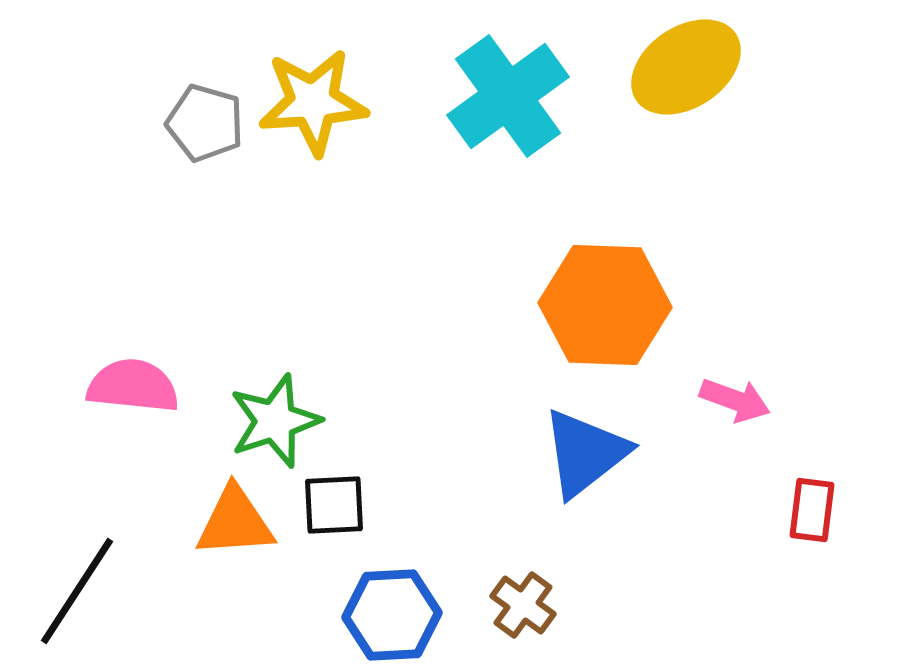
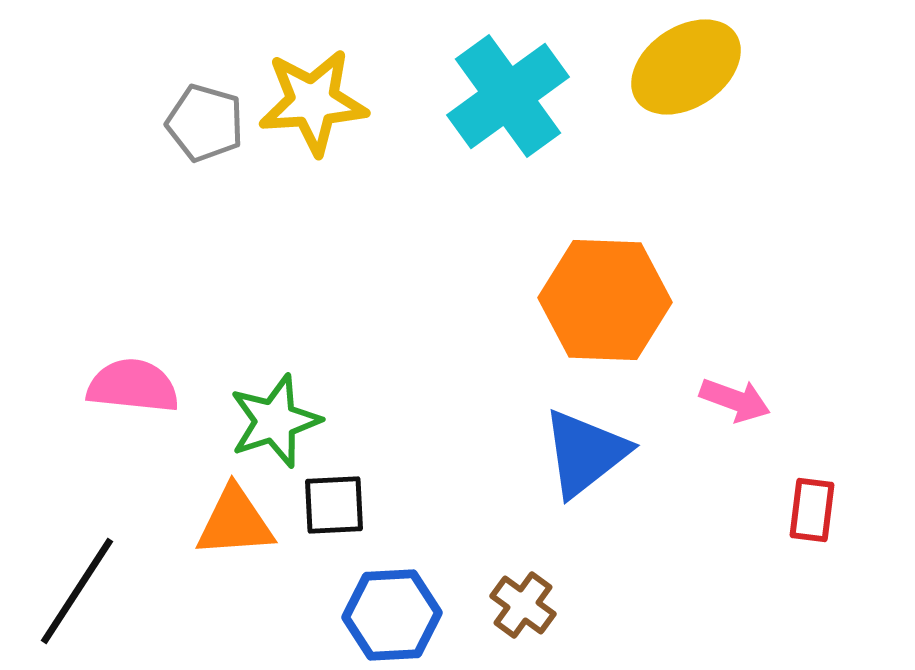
orange hexagon: moved 5 px up
